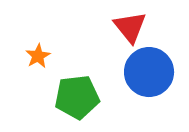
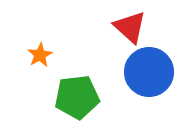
red triangle: rotated 9 degrees counterclockwise
orange star: moved 2 px right, 1 px up
